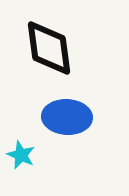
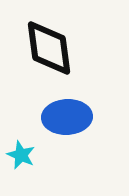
blue ellipse: rotated 6 degrees counterclockwise
